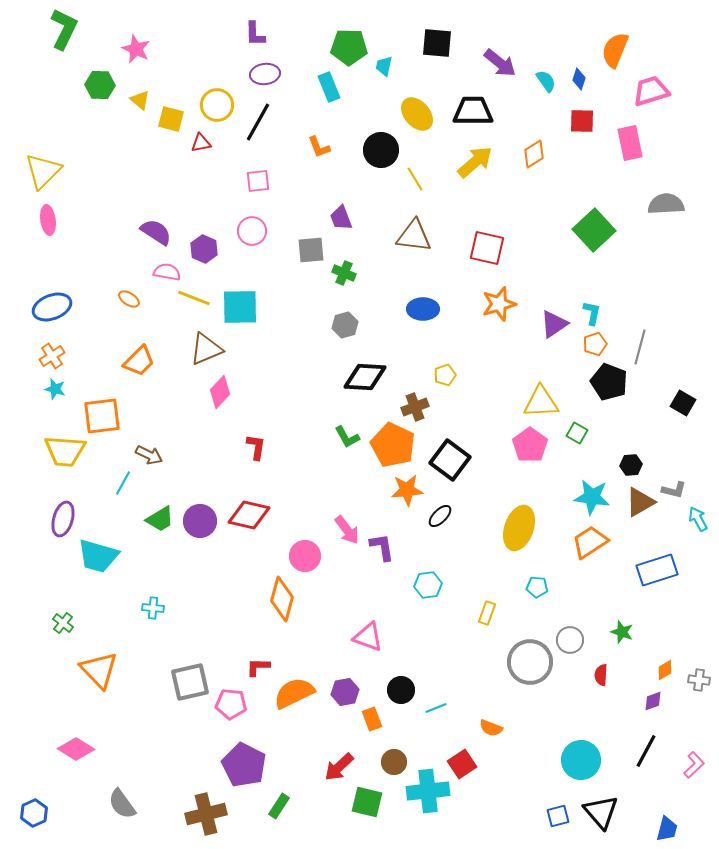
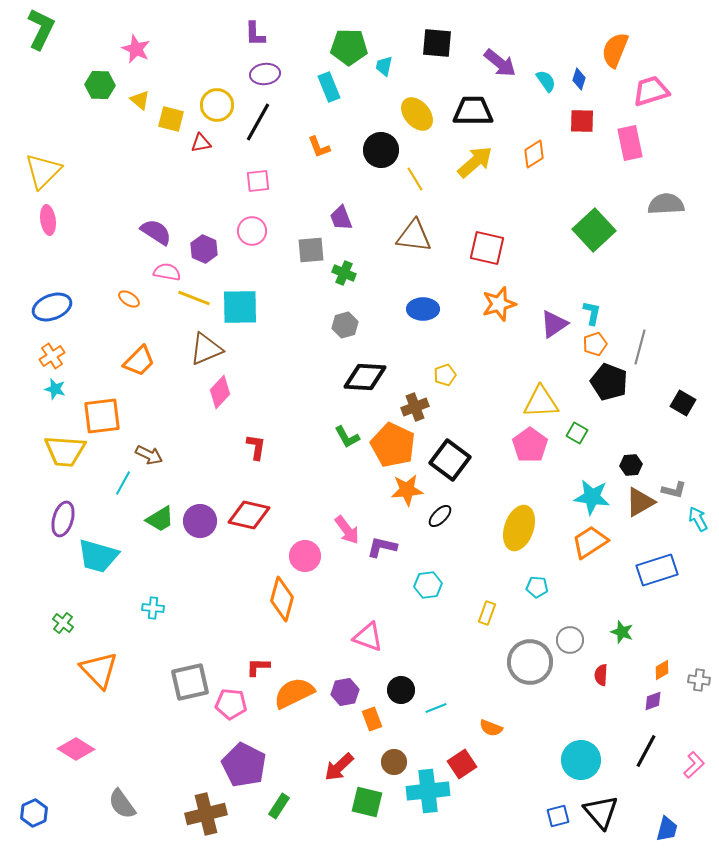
green L-shape at (64, 29): moved 23 px left
purple L-shape at (382, 547): rotated 68 degrees counterclockwise
orange diamond at (665, 670): moved 3 px left
